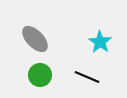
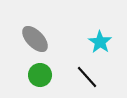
black line: rotated 25 degrees clockwise
